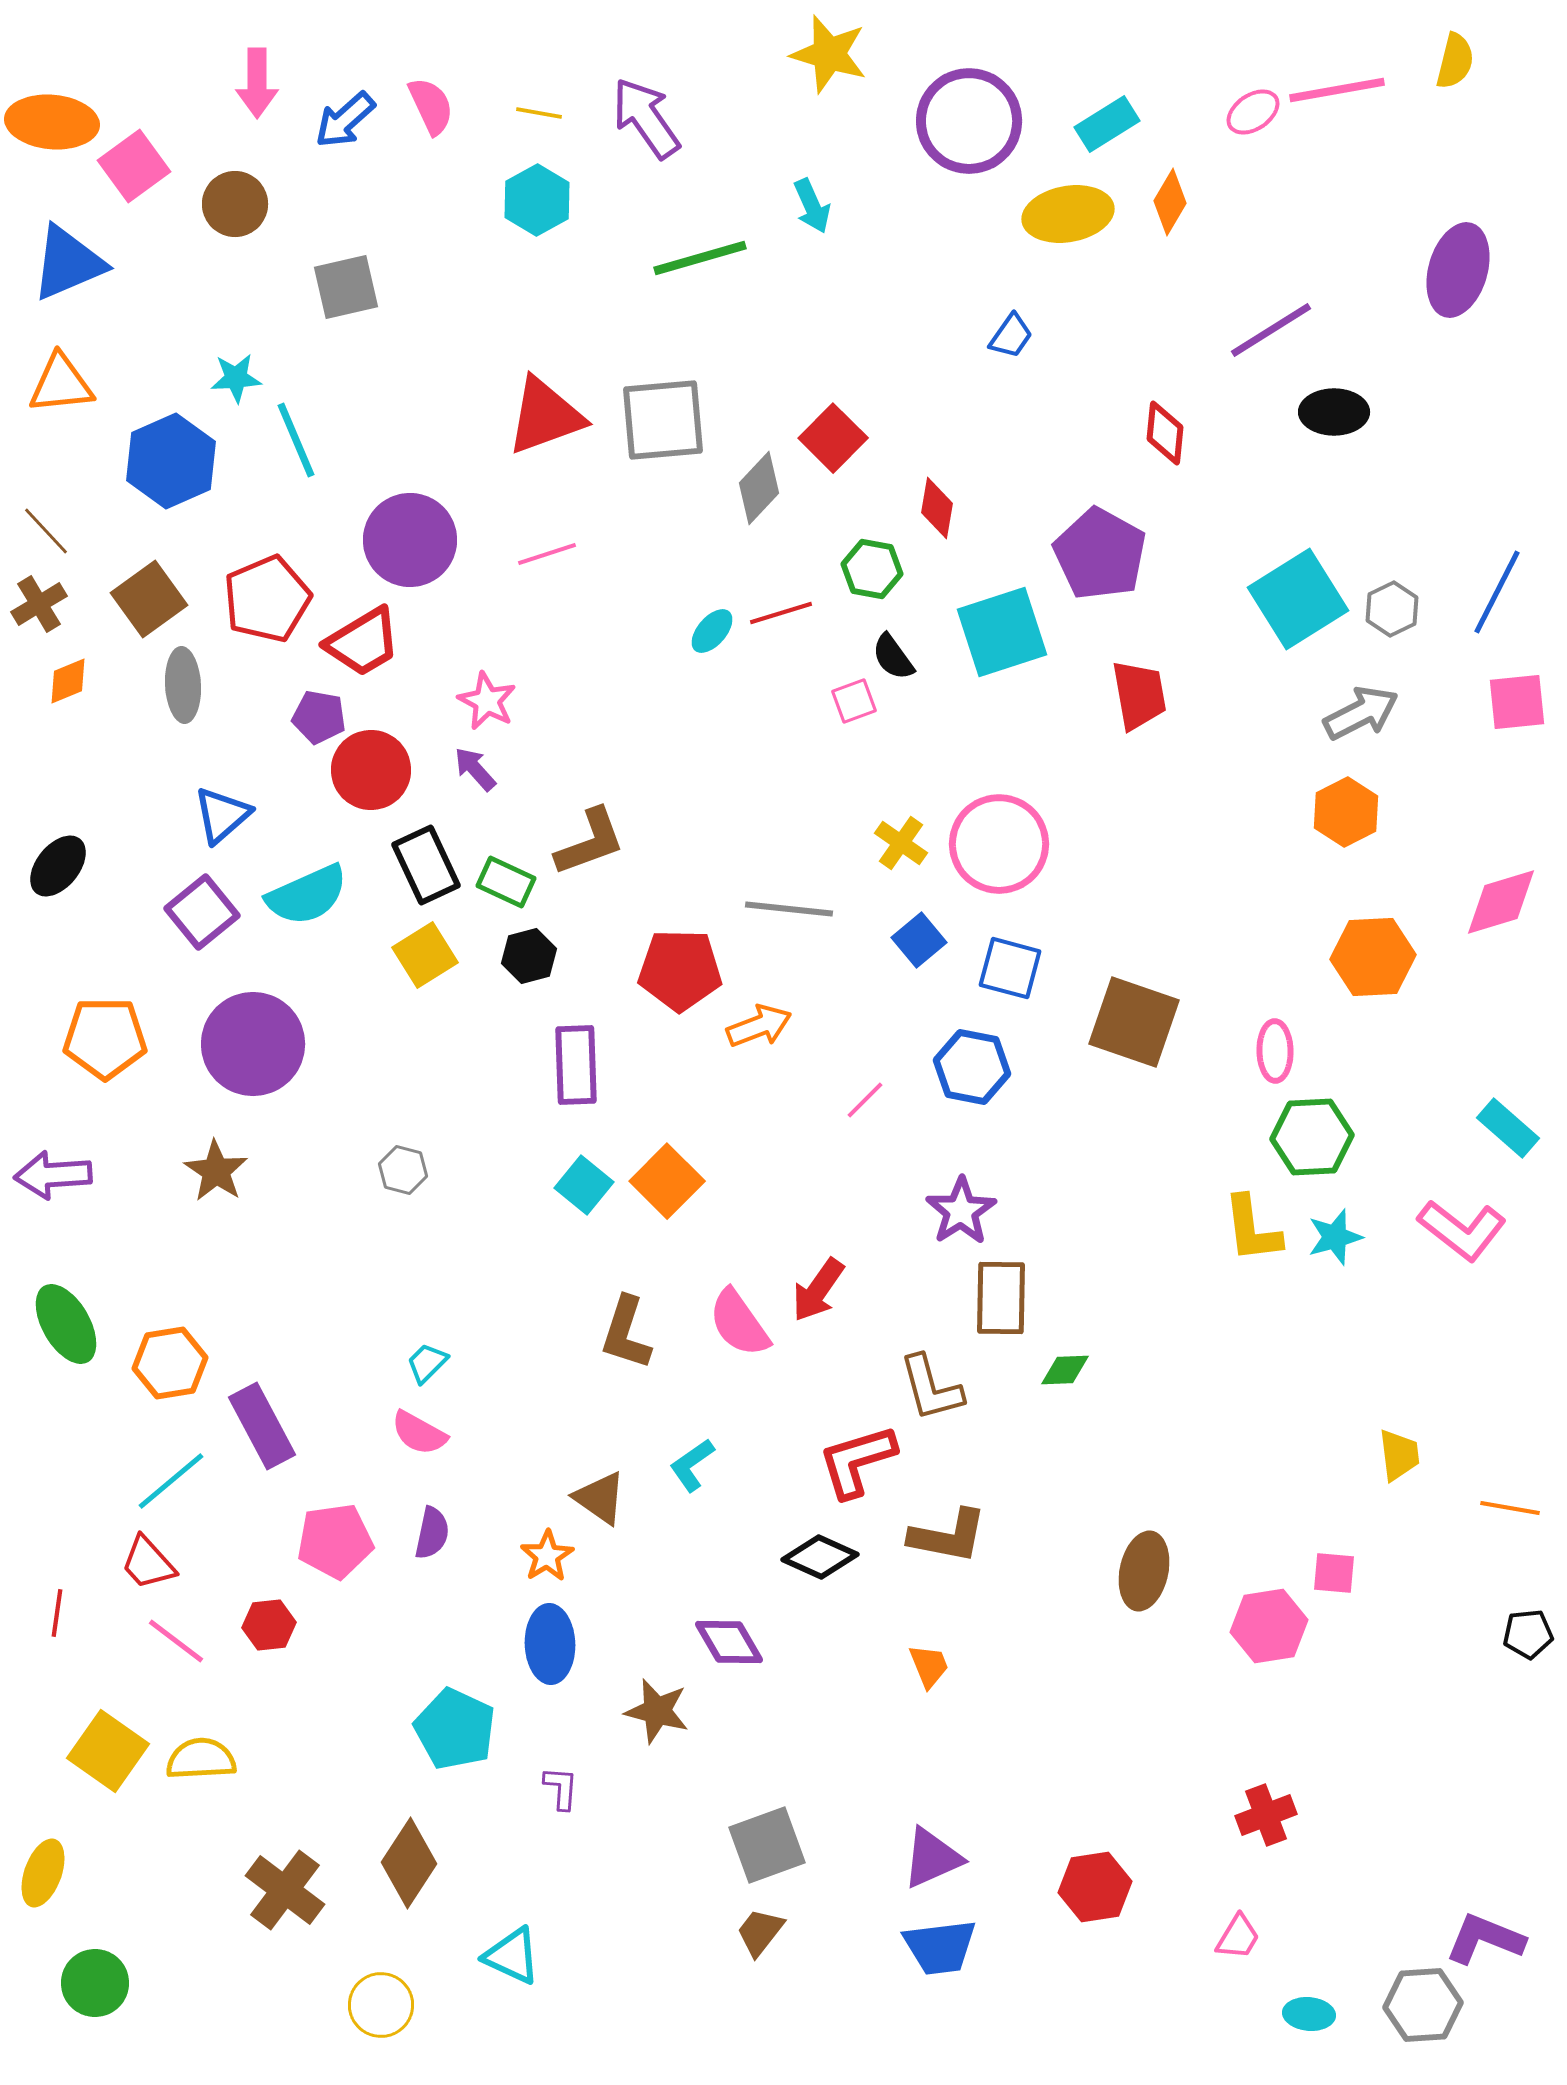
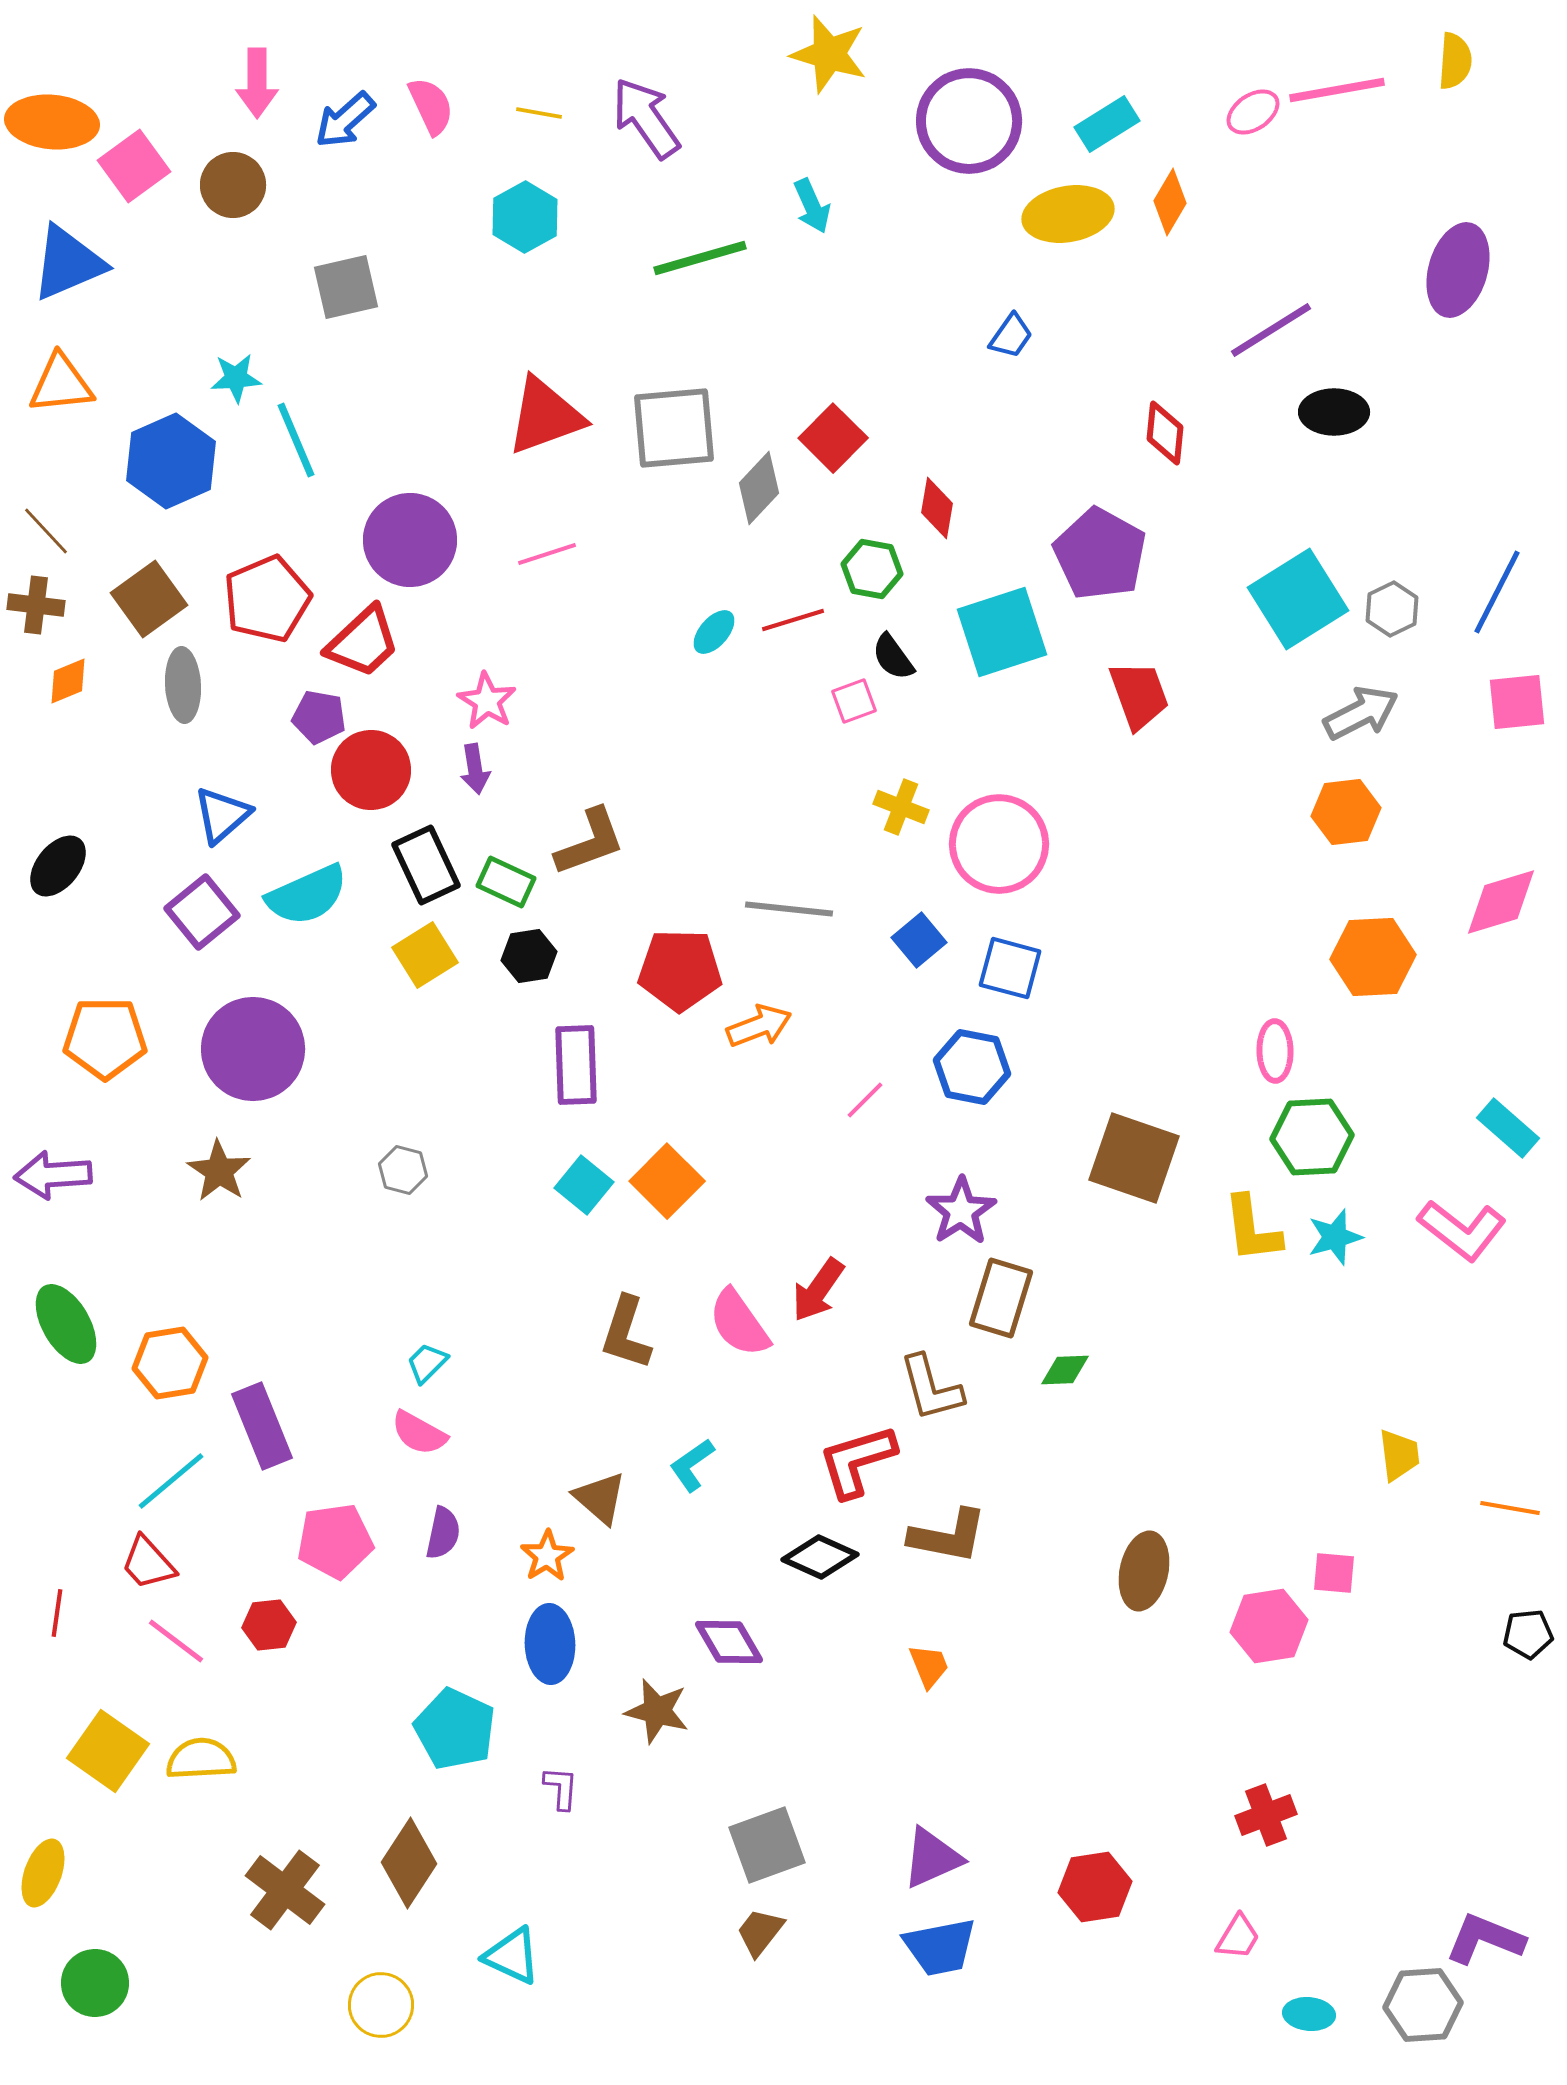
yellow semicircle at (1455, 61): rotated 10 degrees counterclockwise
cyan hexagon at (537, 200): moved 12 px left, 17 px down
brown circle at (235, 204): moved 2 px left, 19 px up
gray square at (663, 420): moved 11 px right, 8 px down
brown cross at (39, 604): moved 3 px left, 1 px down; rotated 38 degrees clockwise
red line at (781, 613): moved 12 px right, 7 px down
cyan ellipse at (712, 631): moved 2 px right, 1 px down
red trapezoid at (363, 642): rotated 12 degrees counterclockwise
red trapezoid at (1139, 695): rotated 10 degrees counterclockwise
pink star at (487, 701): rotated 4 degrees clockwise
purple arrow at (475, 769): rotated 147 degrees counterclockwise
orange hexagon at (1346, 812): rotated 20 degrees clockwise
yellow cross at (901, 843): moved 36 px up; rotated 14 degrees counterclockwise
black hexagon at (529, 956): rotated 6 degrees clockwise
brown square at (1134, 1022): moved 136 px down
purple circle at (253, 1044): moved 5 px down
brown star at (216, 1171): moved 3 px right
brown rectangle at (1001, 1298): rotated 16 degrees clockwise
purple rectangle at (262, 1426): rotated 6 degrees clockwise
brown triangle at (600, 1498): rotated 6 degrees clockwise
purple semicircle at (432, 1533): moved 11 px right
blue trapezoid at (940, 1947): rotated 4 degrees counterclockwise
